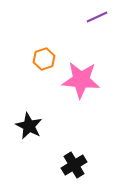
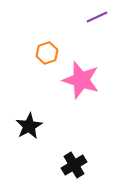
orange hexagon: moved 3 px right, 6 px up
pink star: rotated 12 degrees clockwise
black star: rotated 16 degrees clockwise
